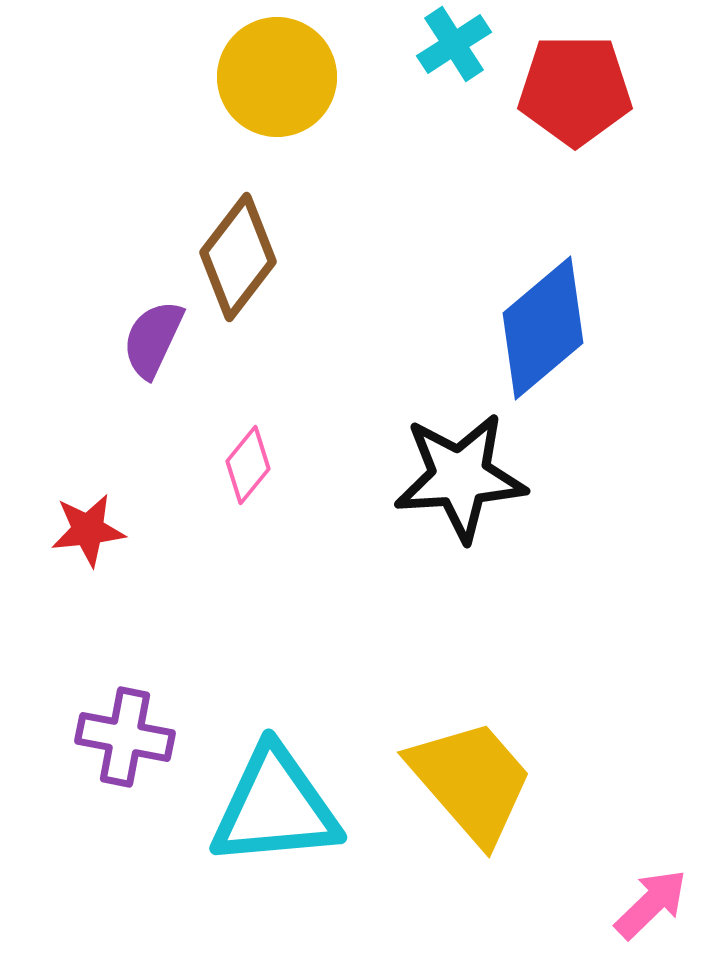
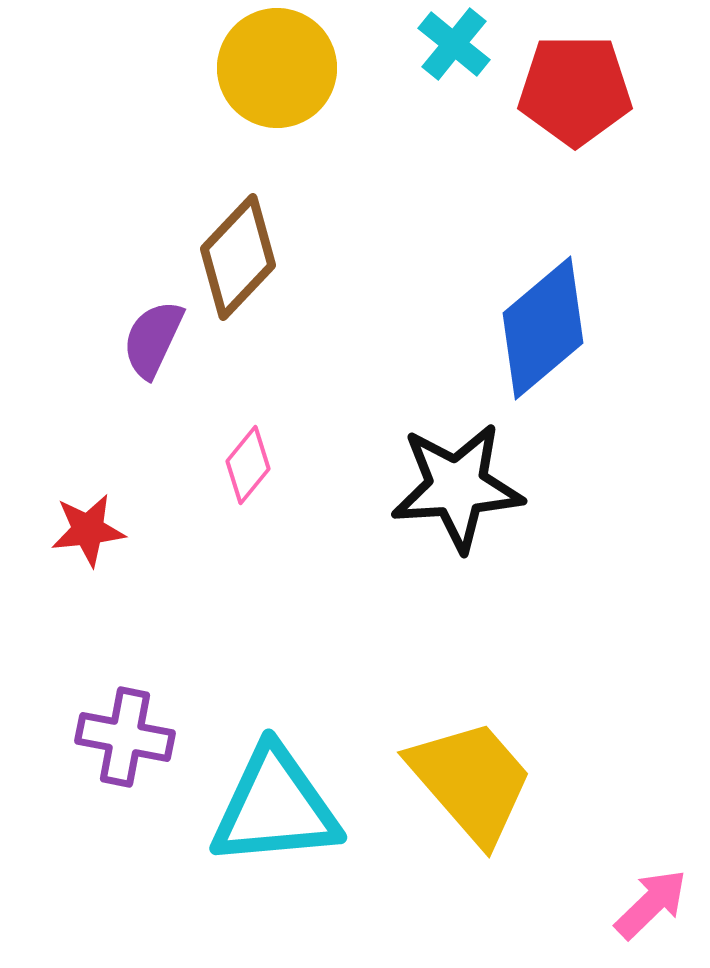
cyan cross: rotated 18 degrees counterclockwise
yellow circle: moved 9 px up
brown diamond: rotated 6 degrees clockwise
black star: moved 3 px left, 10 px down
